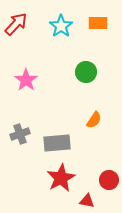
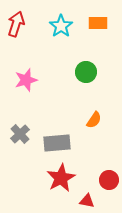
red arrow: rotated 25 degrees counterclockwise
pink star: rotated 20 degrees clockwise
gray cross: rotated 24 degrees counterclockwise
